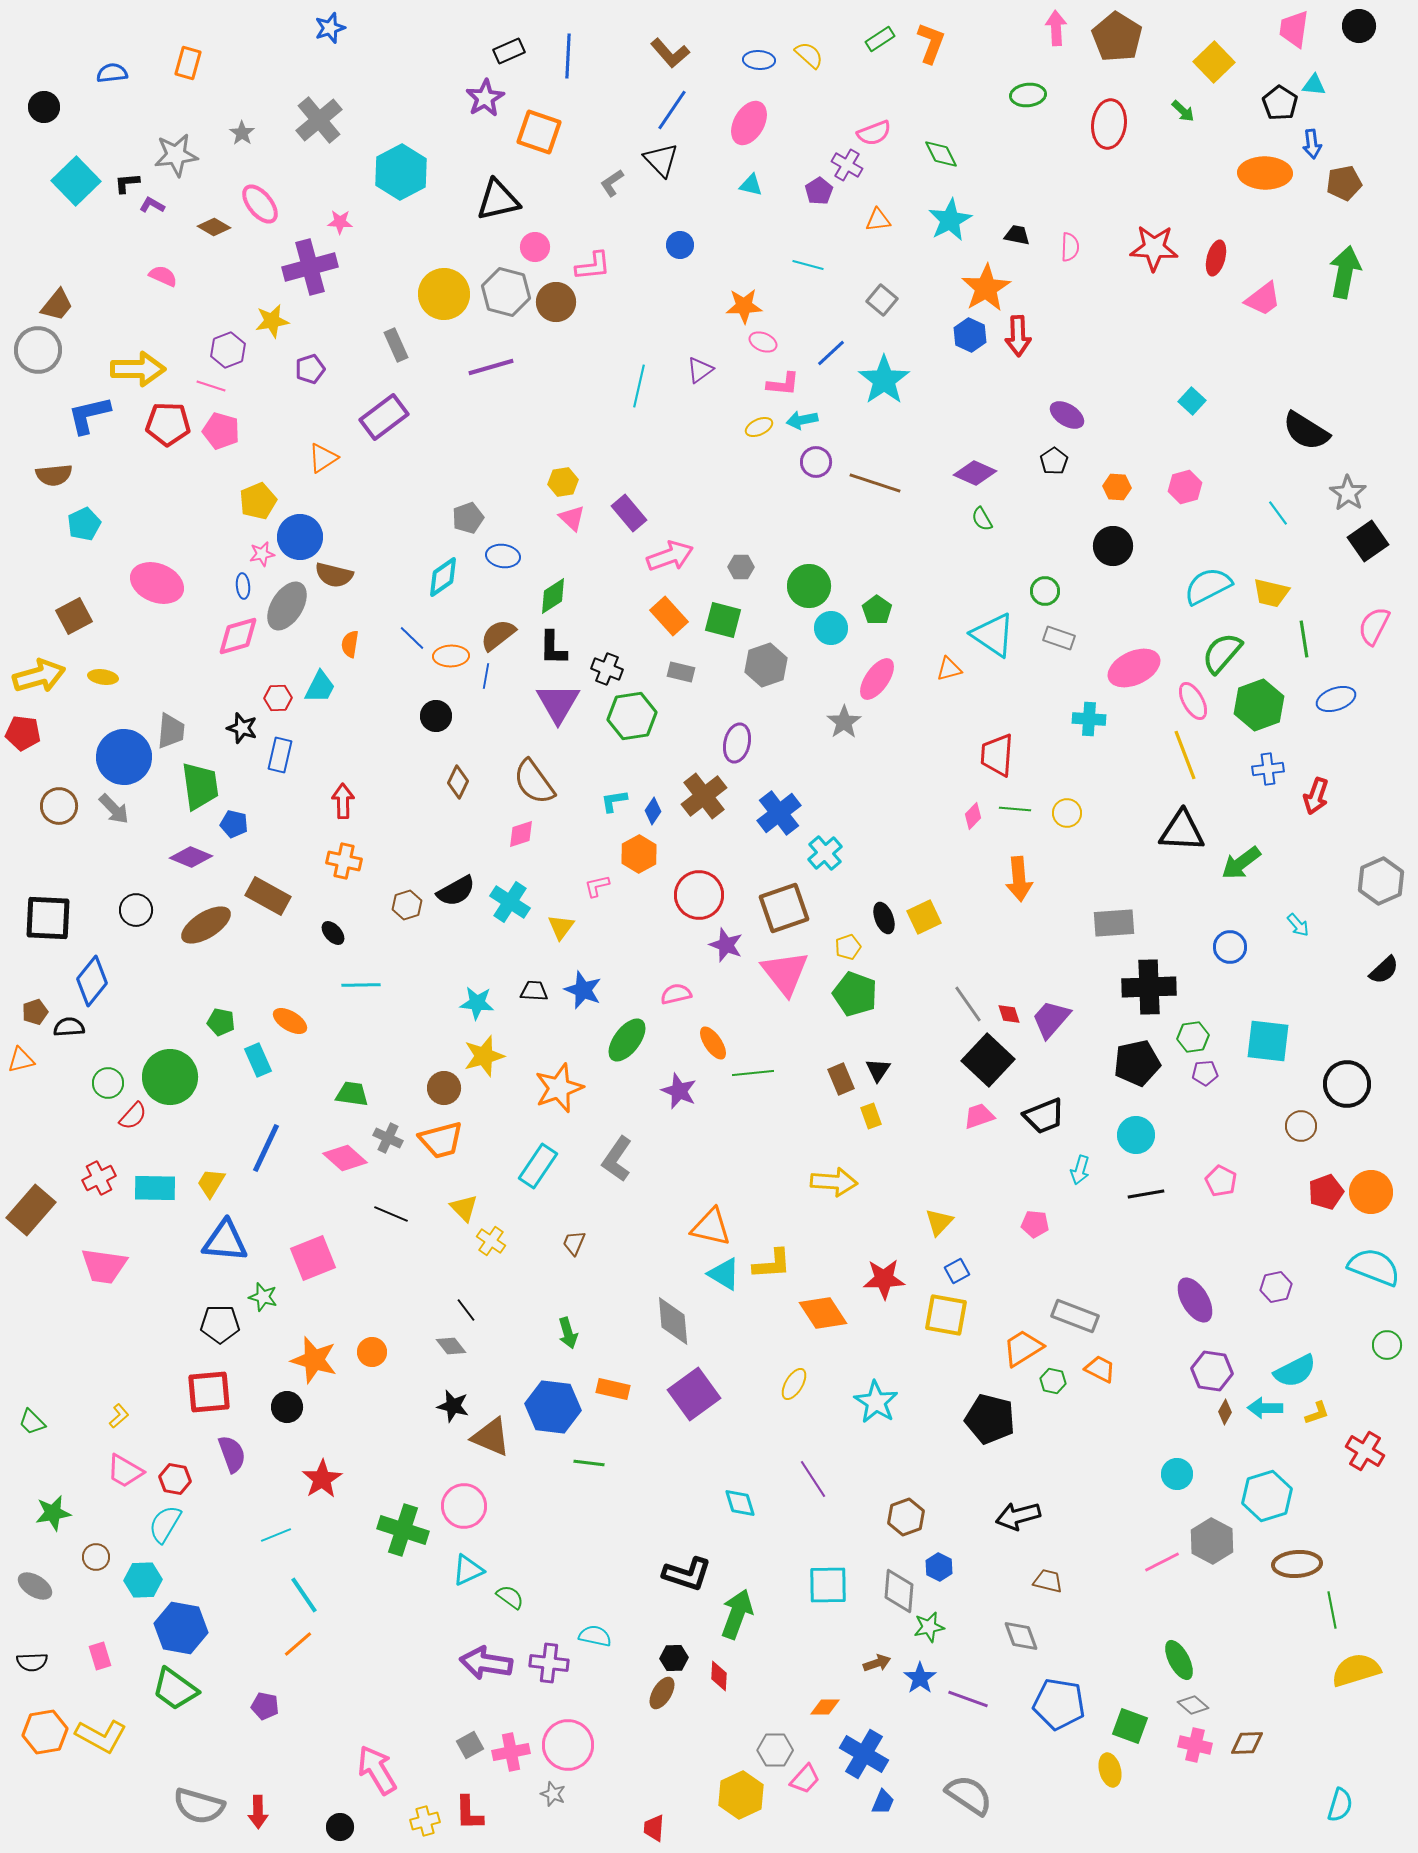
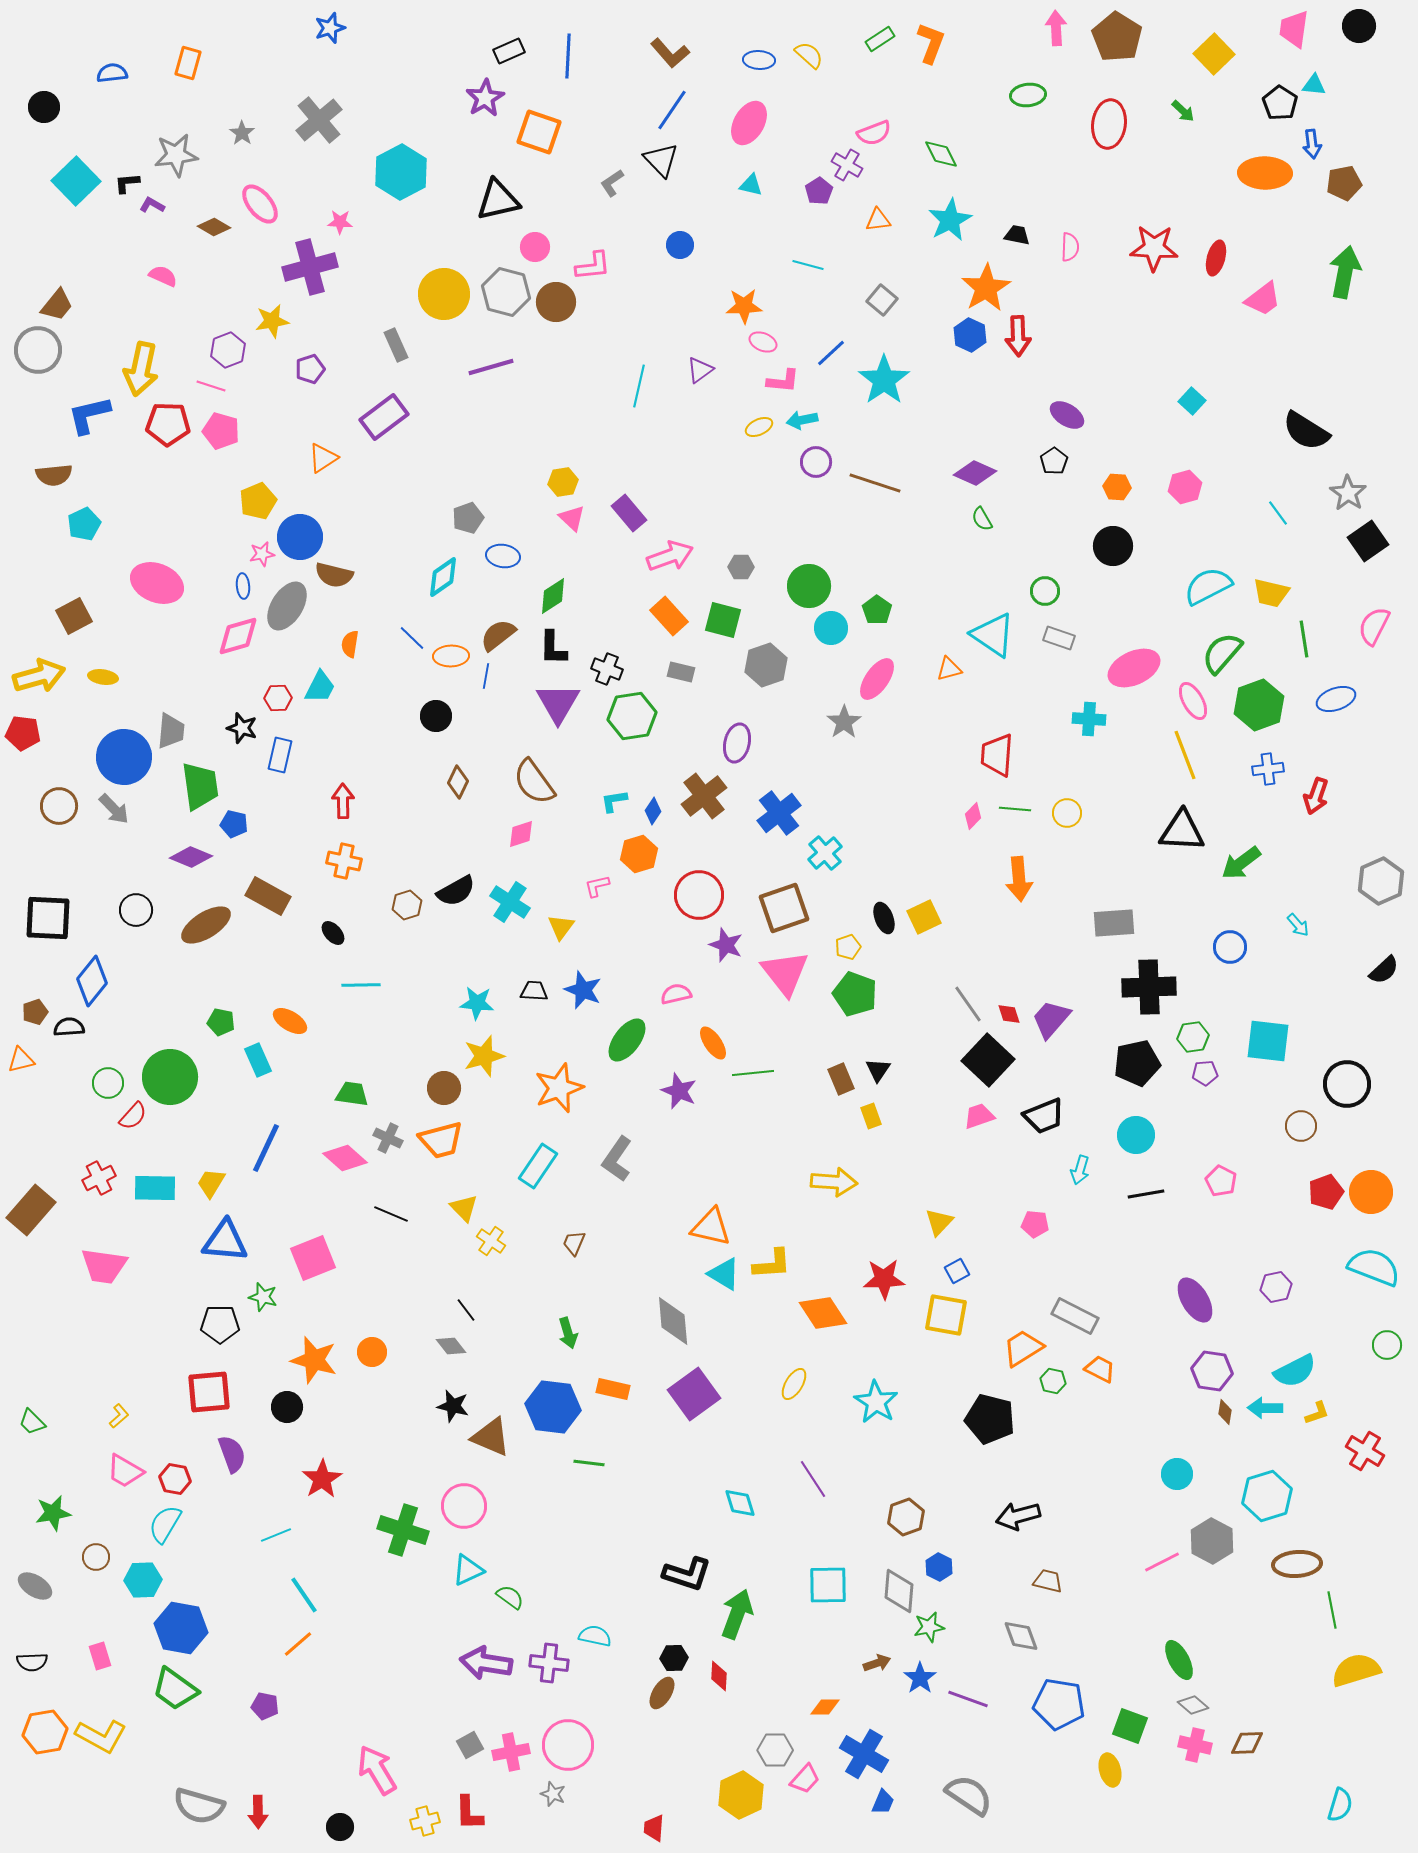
yellow square at (1214, 62): moved 8 px up
yellow arrow at (138, 369): moved 3 px right; rotated 102 degrees clockwise
pink L-shape at (783, 384): moved 3 px up
orange hexagon at (639, 854): rotated 12 degrees clockwise
gray rectangle at (1075, 1316): rotated 6 degrees clockwise
brown diamond at (1225, 1412): rotated 20 degrees counterclockwise
